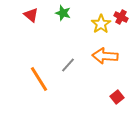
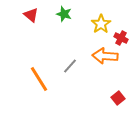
green star: moved 1 px right, 1 px down
red cross: moved 21 px down
gray line: moved 2 px right, 1 px down
red square: moved 1 px right, 1 px down
